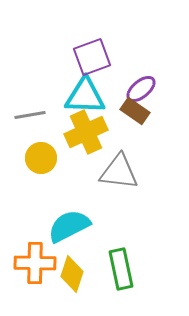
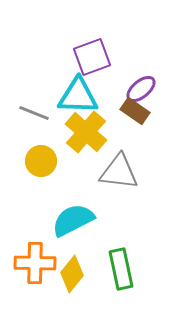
cyan triangle: moved 7 px left
gray line: moved 4 px right, 2 px up; rotated 32 degrees clockwise
yellow cross: rotated 24 degrees counterclockwise
yellow circle: moved 3 px down
cyan semicircle: moved 4 px right, 6 px up
yellow diamond: rotated 21 degrees clockwise
